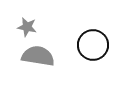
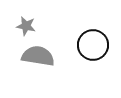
gray star: moved 1 px left, 1 px up
